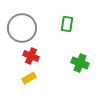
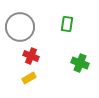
gray circle: moved 2 px left, 1 px up
